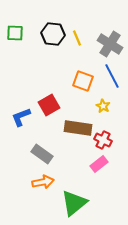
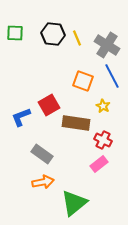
gray cross: moved 3 px left, 1 px down
brown rectangle: moved 2 px left, 5 px up
